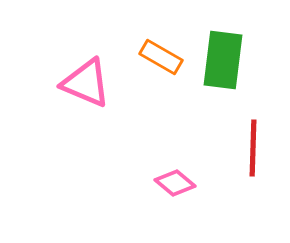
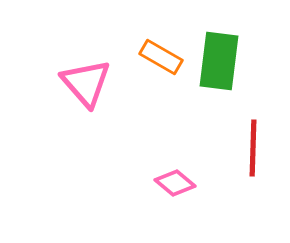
green rectangle: moved 4 px left, 1 px down
pink triangle: rotated 26 degrees clockwise
